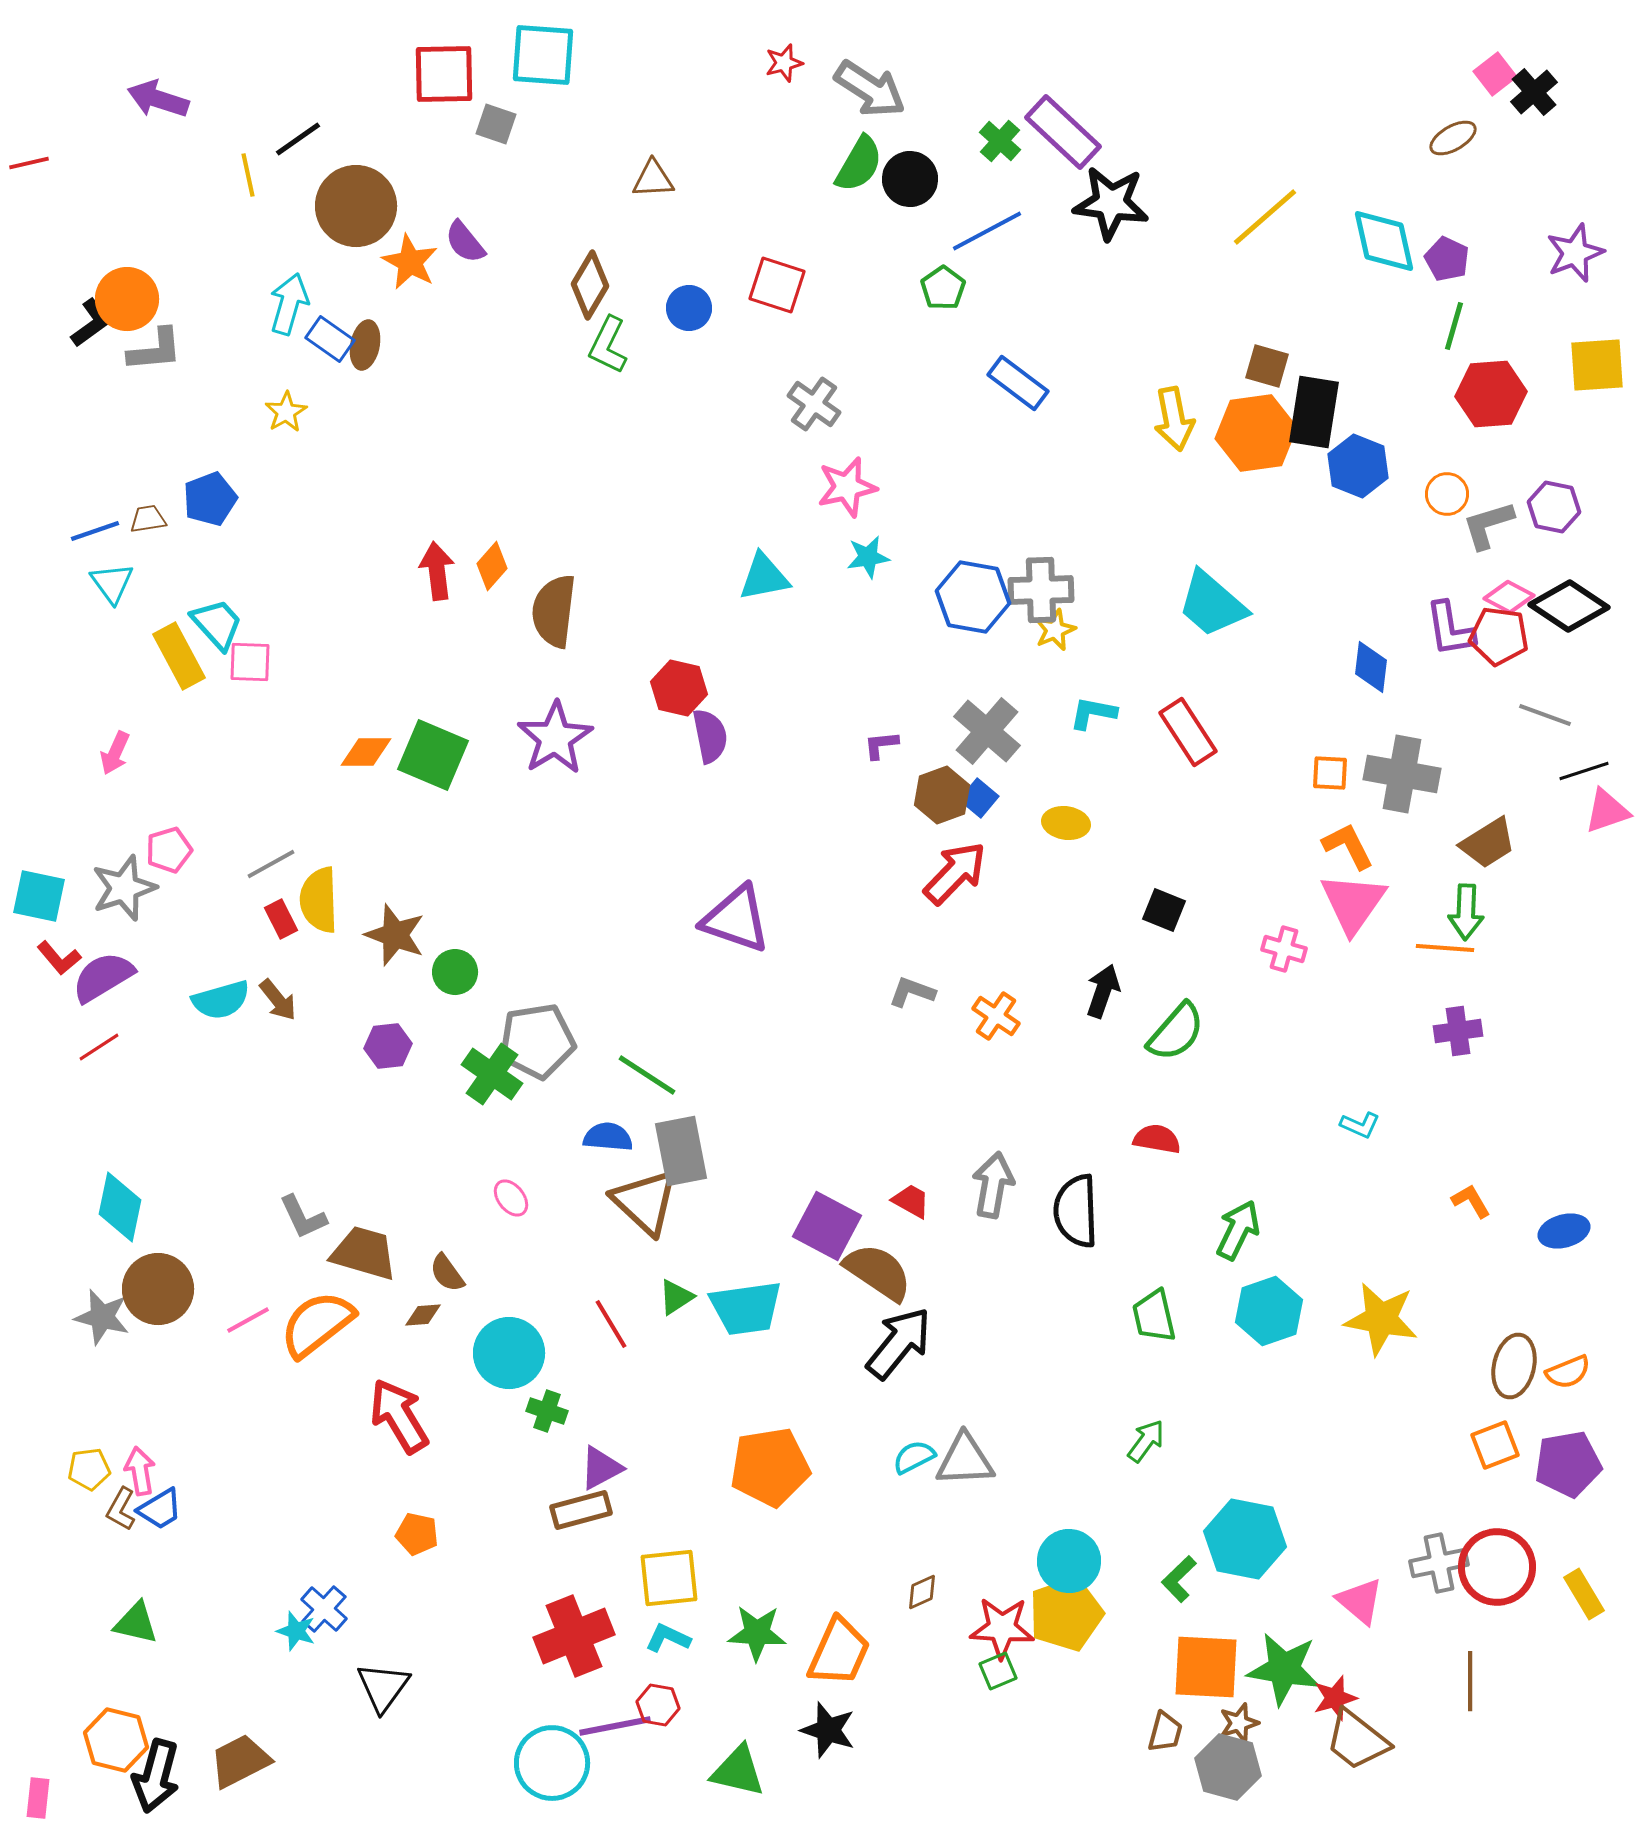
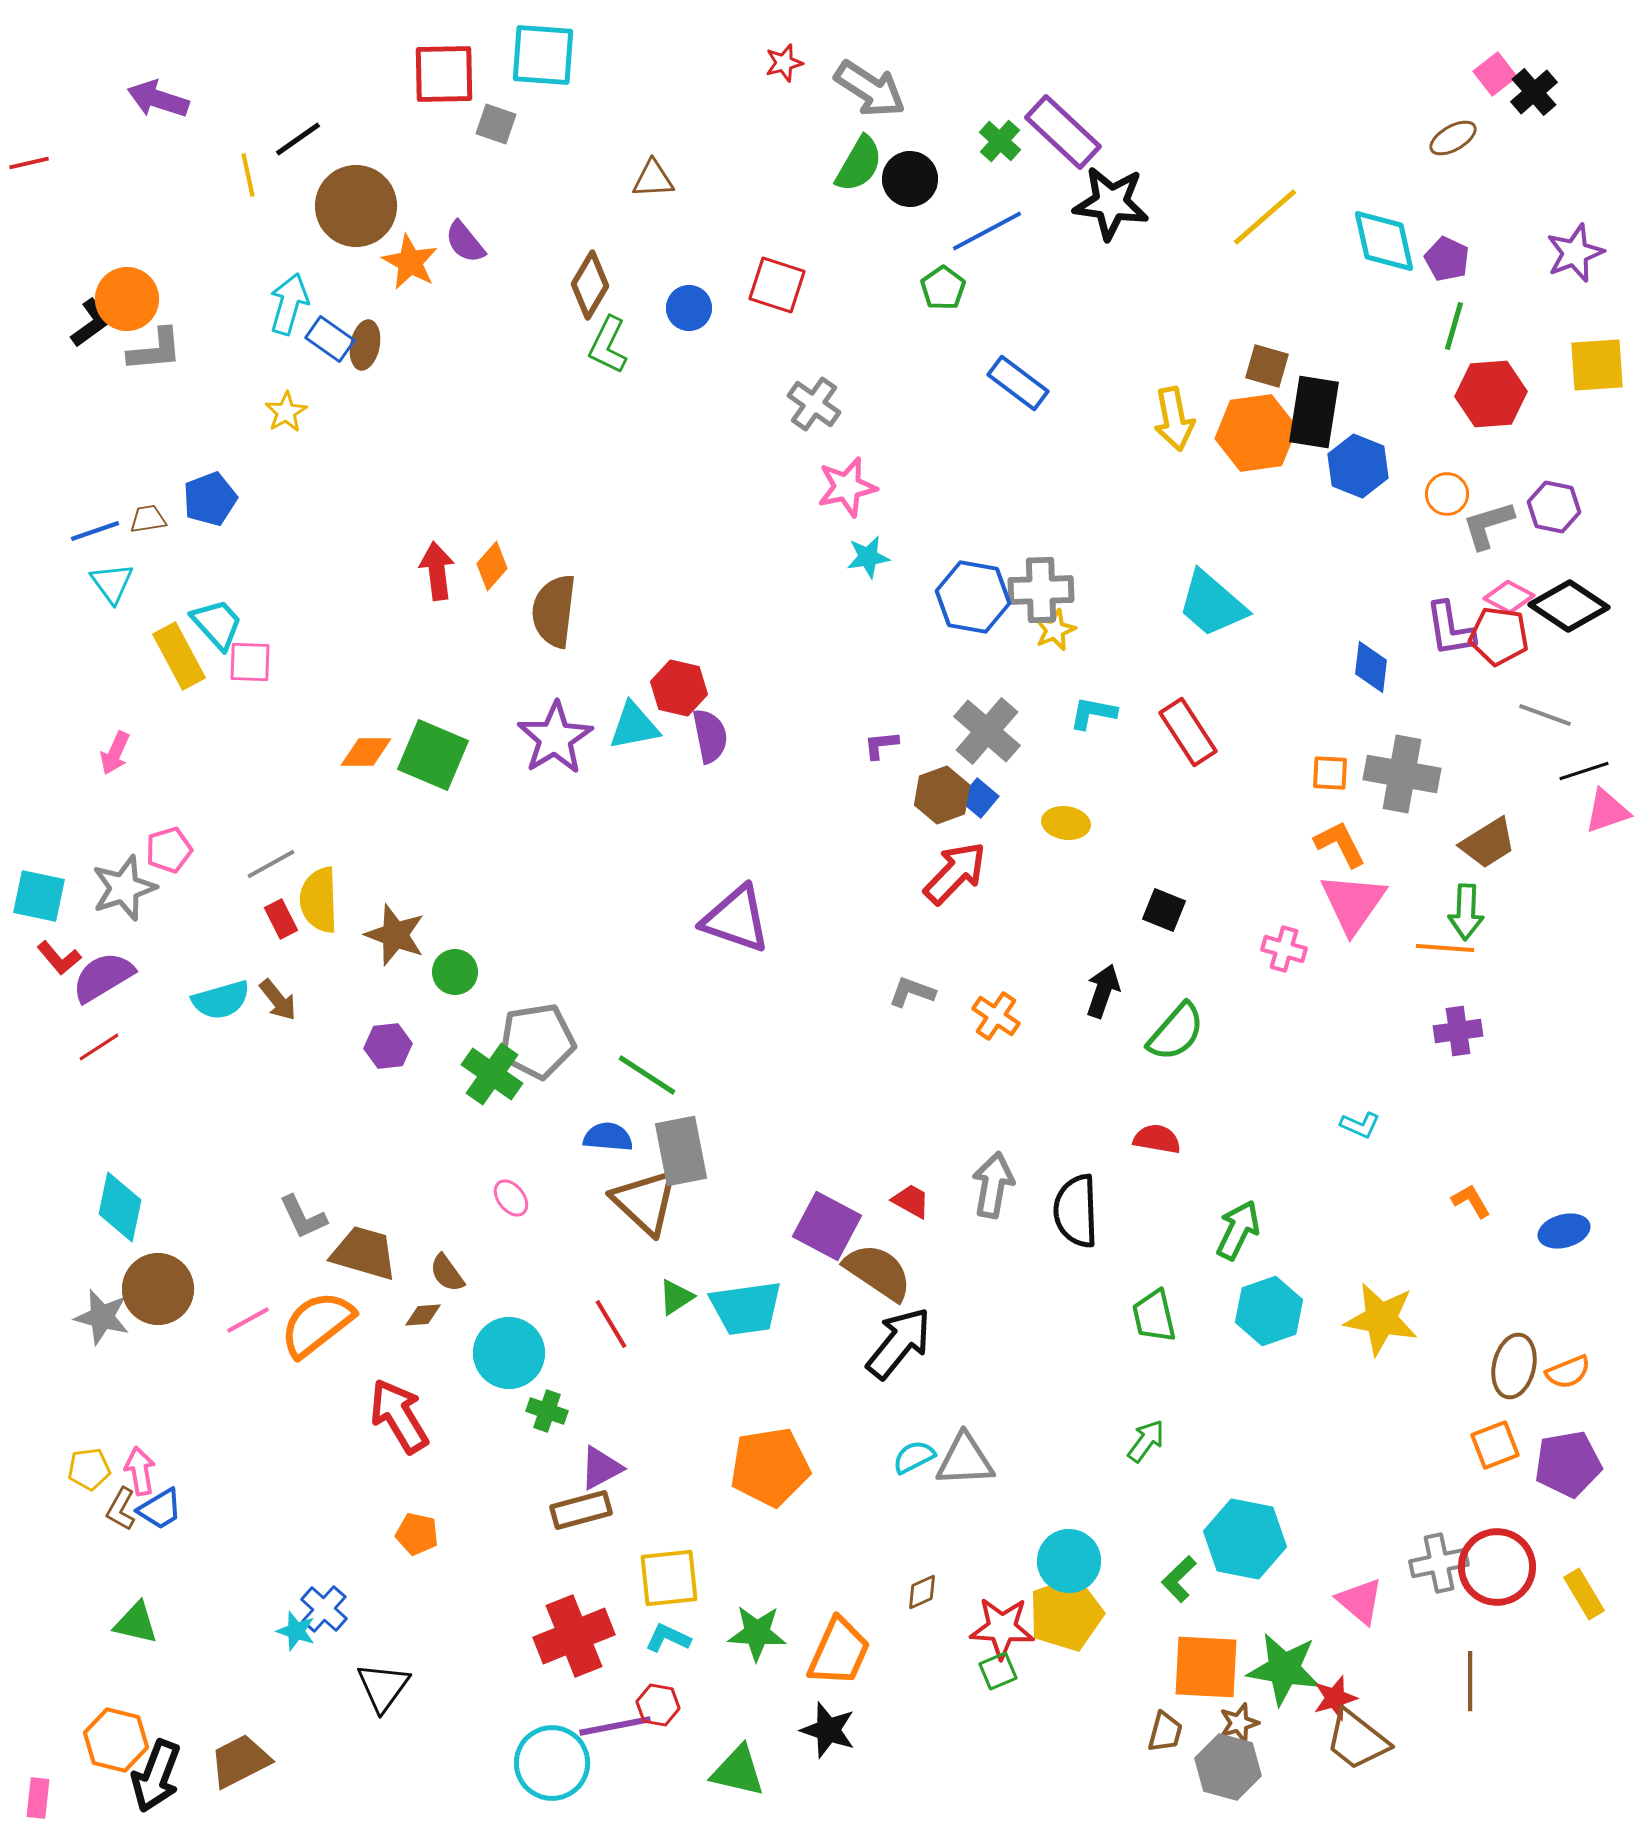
cyan triangle at (764, 577): moved 130 px left, 149 px down
orange L-shape at (1348, 846): moved 8 px left, 2 px up
black arrow at (156, 1776): rotated 6 degrees clockwise
